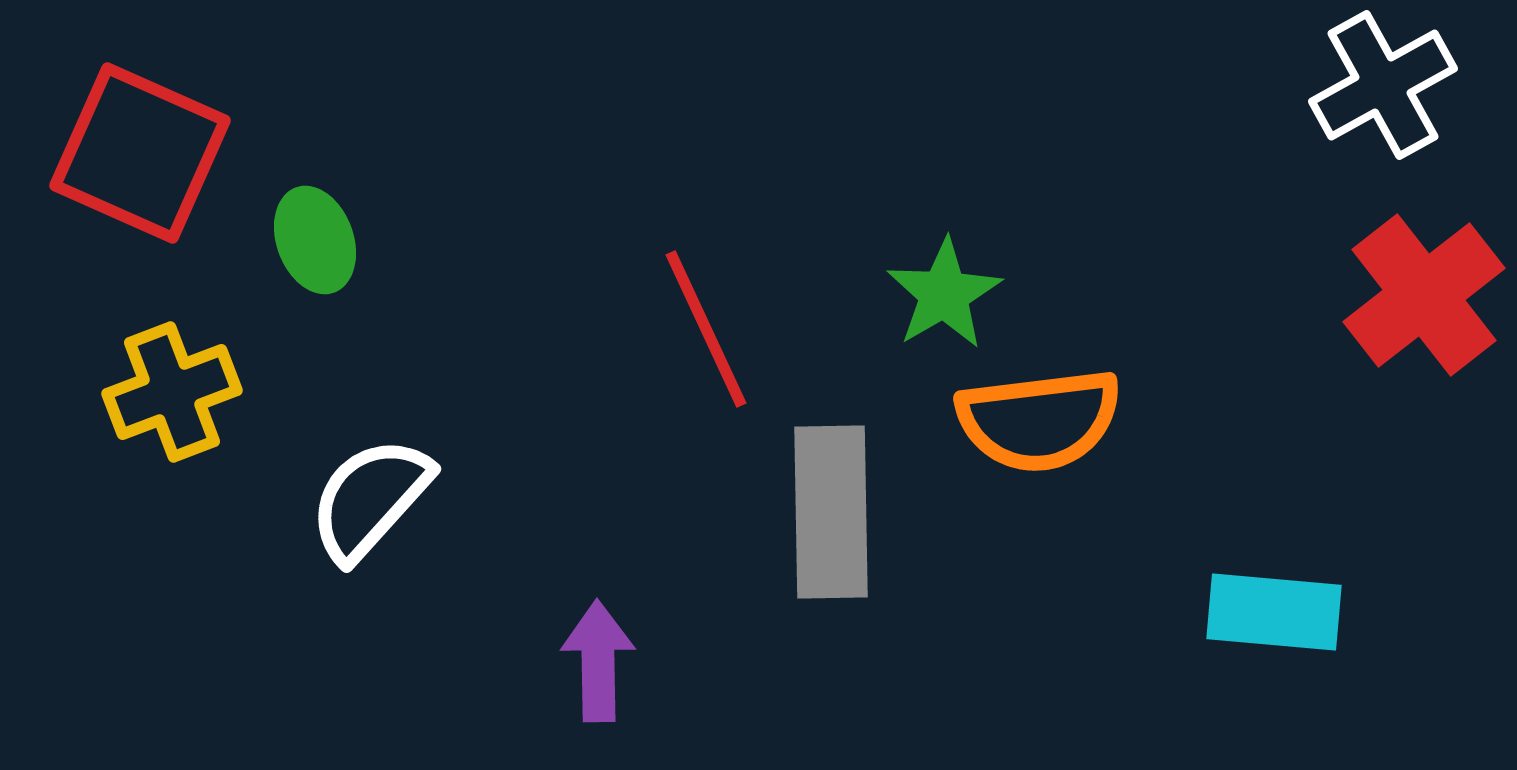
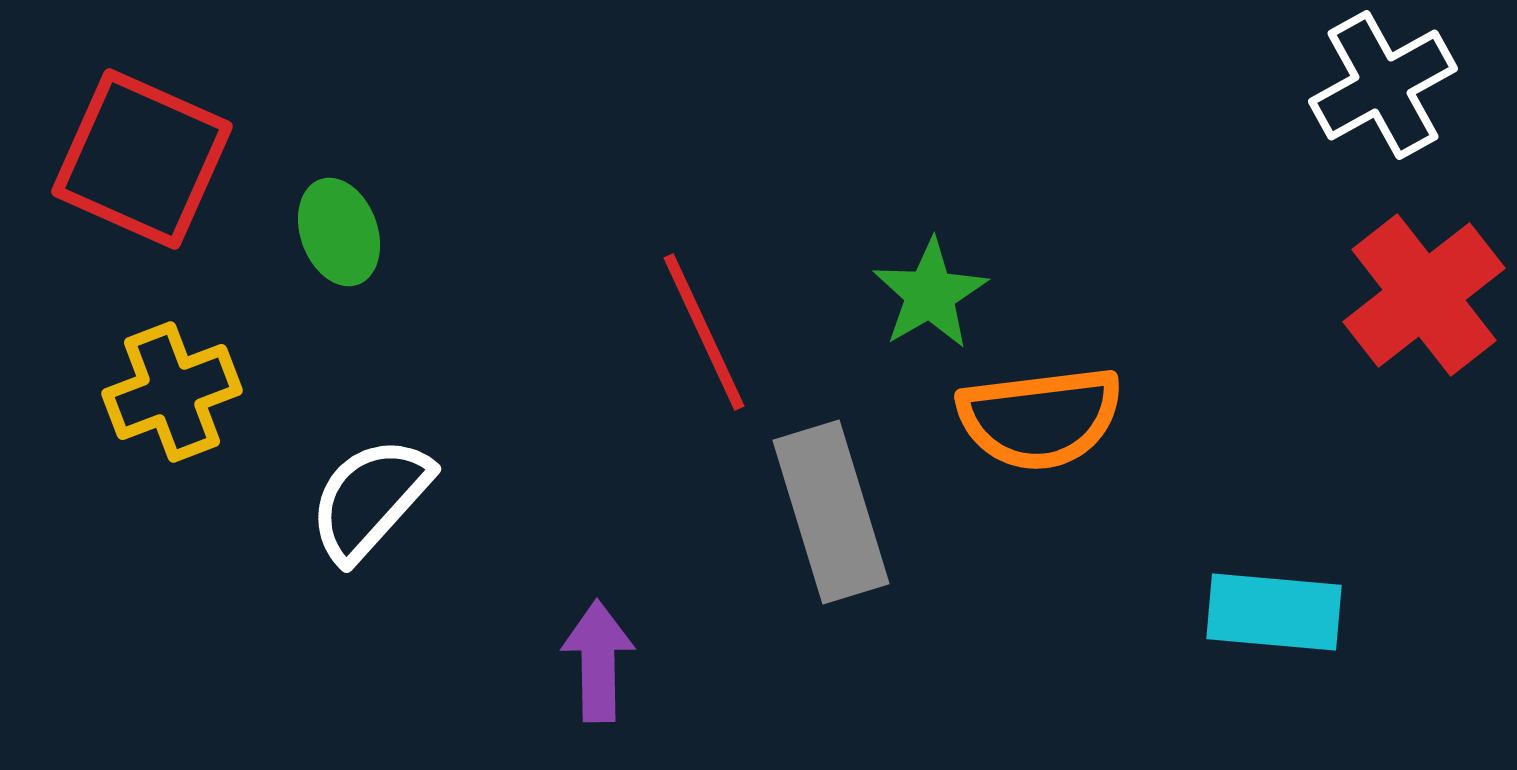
red square: moved 2 px right, 6 px down
green ellipse: moved 24 px right, 8 px up
green star: moved 14 px left
red line: moved 2 px left, 3 px down
orange semicircle: moved 1 px right, 2 px up
gray rectangle: rotated 16 degrees counterclockwise
